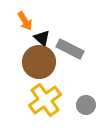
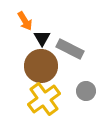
black triangle: rotated 18 degrees clockwise
brown circle: moved 2 px right, 4 px down
yellow cross: moved 1 px left, 1 px up
gray circle: moved 14 px up
